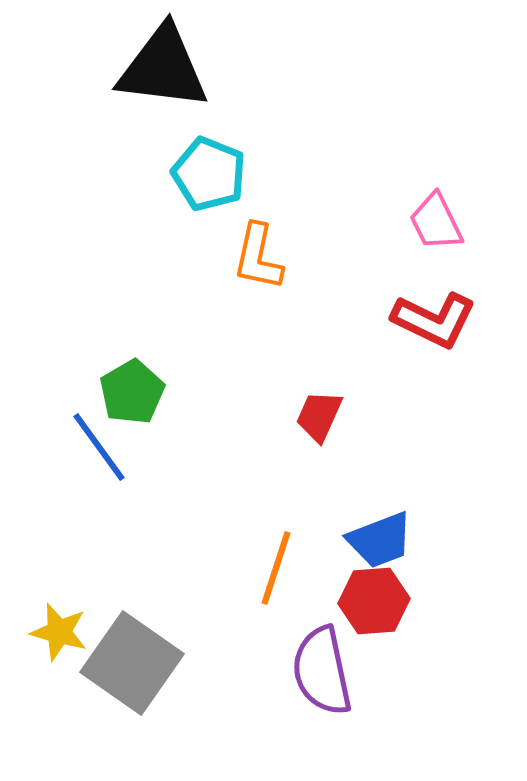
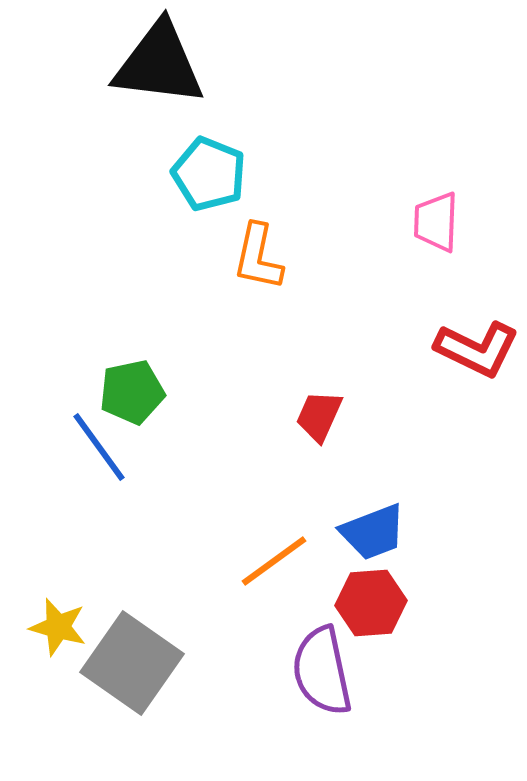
black triangle: moved 4 px left, 4 px up
pink trapezoid: rotated 28 degrees clockwise
red L-shape: moved 43 px right, 29 px down
green pentagon: rotated 18 degrees clockwise
blue trapezoid: moved 7 px left, 8 px up
orange line: moved 2 px left, 7 px up; rotated 36 degrees clockwise
red hexagon: moved 3 px left, 2 px down
yellow star: moved 1 px left, 5 px up
